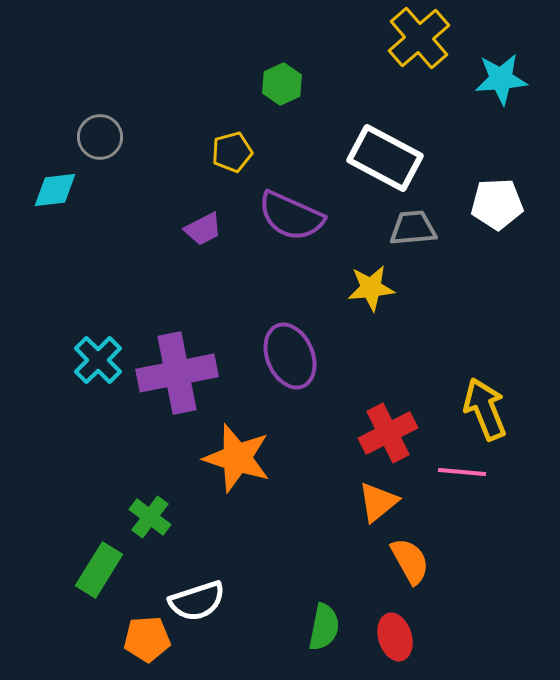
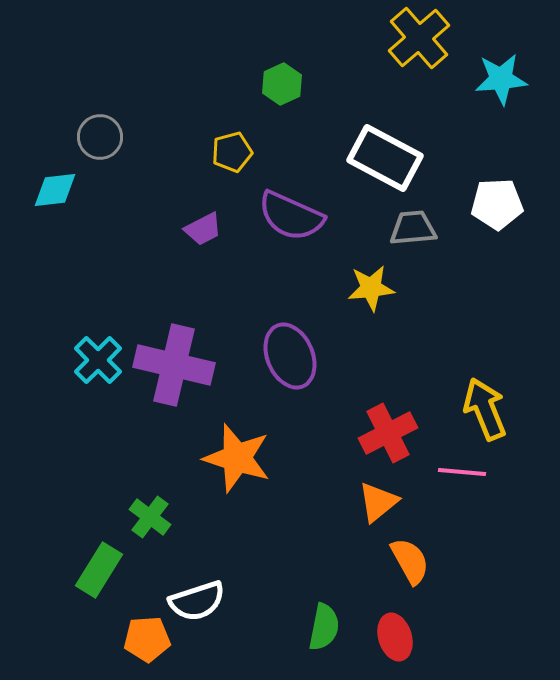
purple cross: moved 3 px left, 8 px up; rotated 24 degrees clockwise
